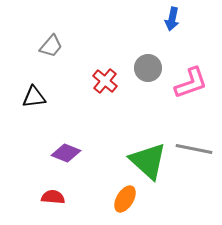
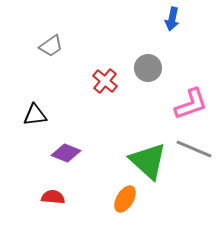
gray trapezoid: rotated 15 degrees clockwise
pink L-shape: moved 21 px down
black triangle: moved 1 px right, 18 px down
gray line: rotated 12 degrees clockwise
